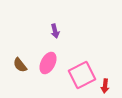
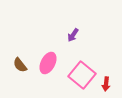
purple arrow: moved 18 px right, 4 px down; rotated 48 degrees clockwise
pink square: rotated 24 degrees counterclockwise
red arrow: moved 1 px right, 2 px up
